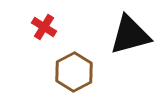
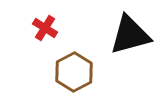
red cross: moved 1 px right, 1 px down
